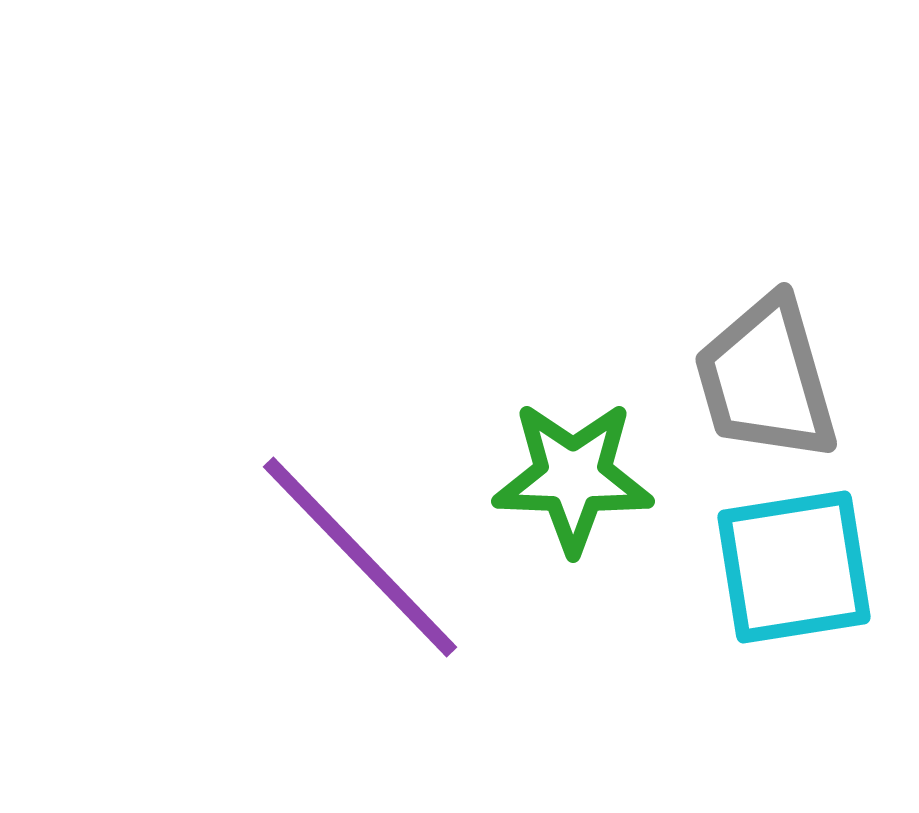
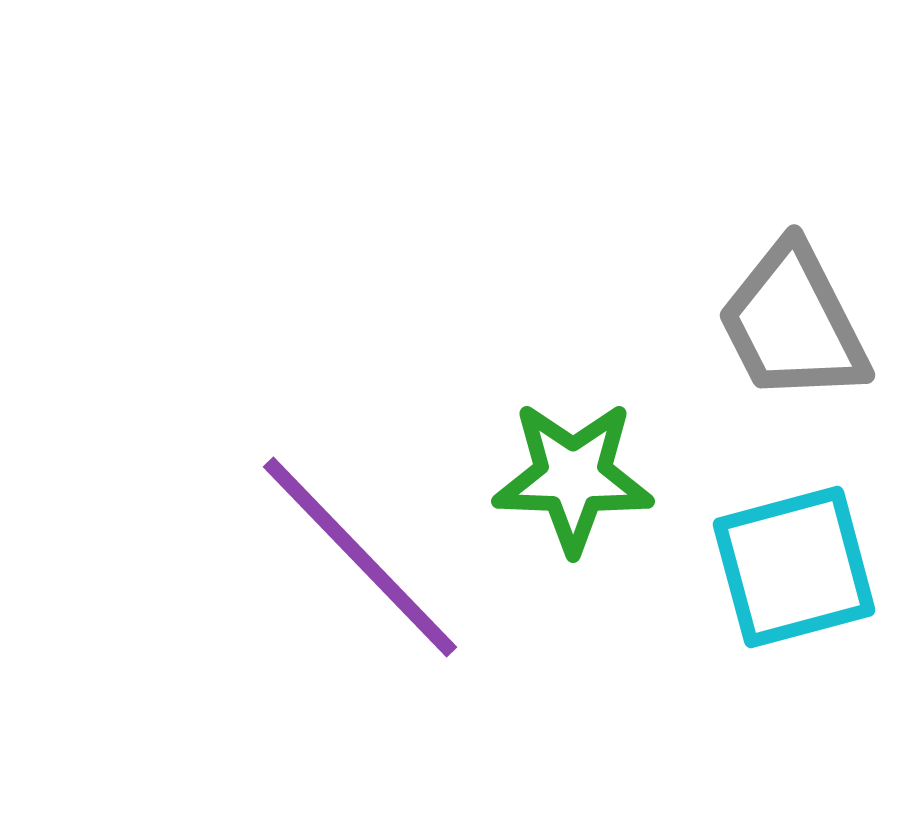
gray trapezoid: moved 27 px right, 56 px up; rotated 11 degrees counterclockwise
cyan square: rotated 6 degrees counterclockwise
